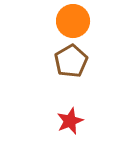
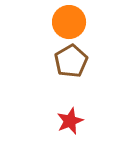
orange circle: moved 4 px left, 1 px down
